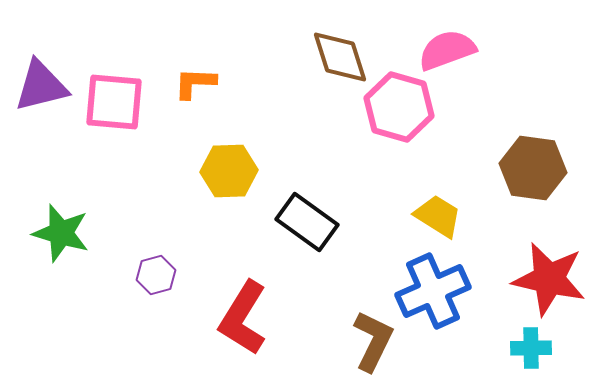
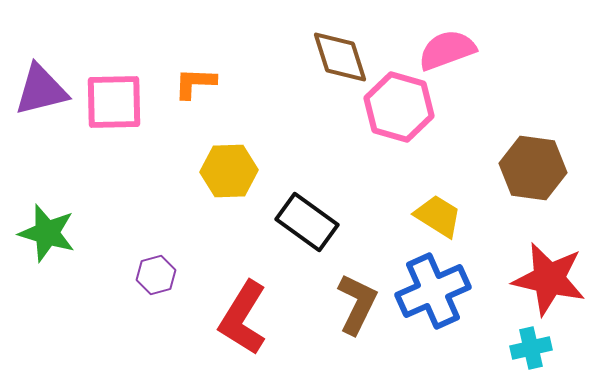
purple triangle: moved 4 px down
pink square: rotated 6 degrees counterclockwise
green star: moved 14 px left
brown L-shape: moved 16 px left, 37 px up
cyan cross: rotated 12 degrees counterclockwise
